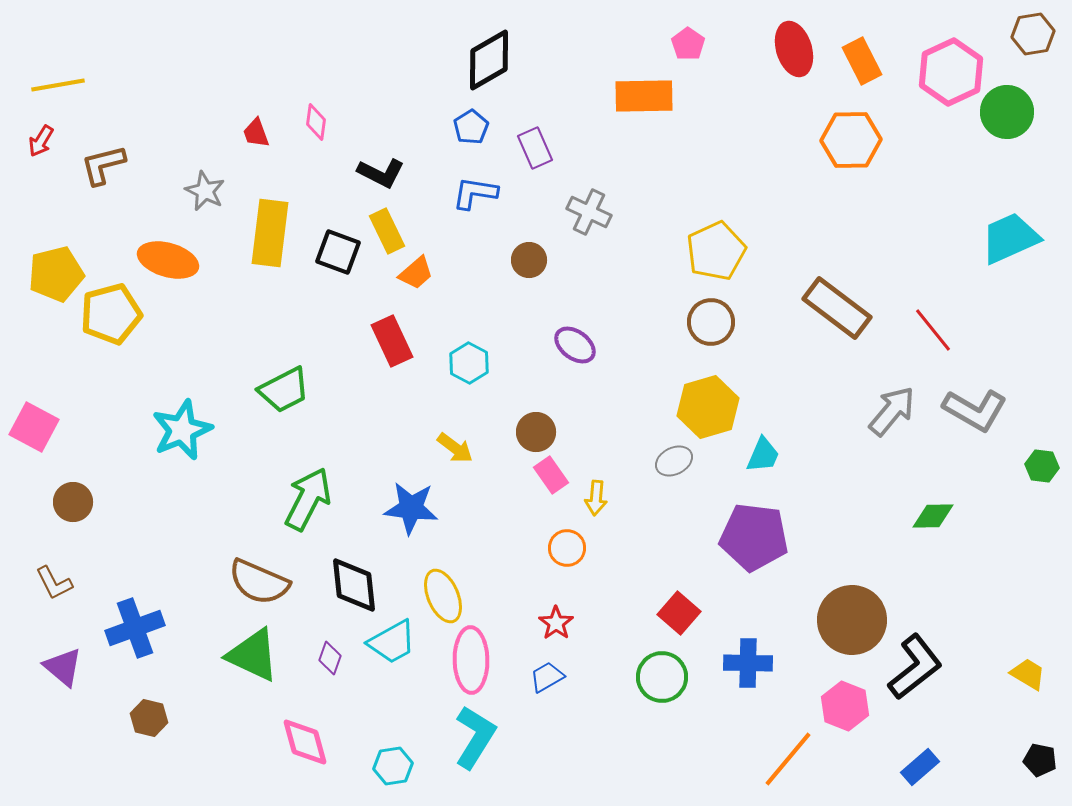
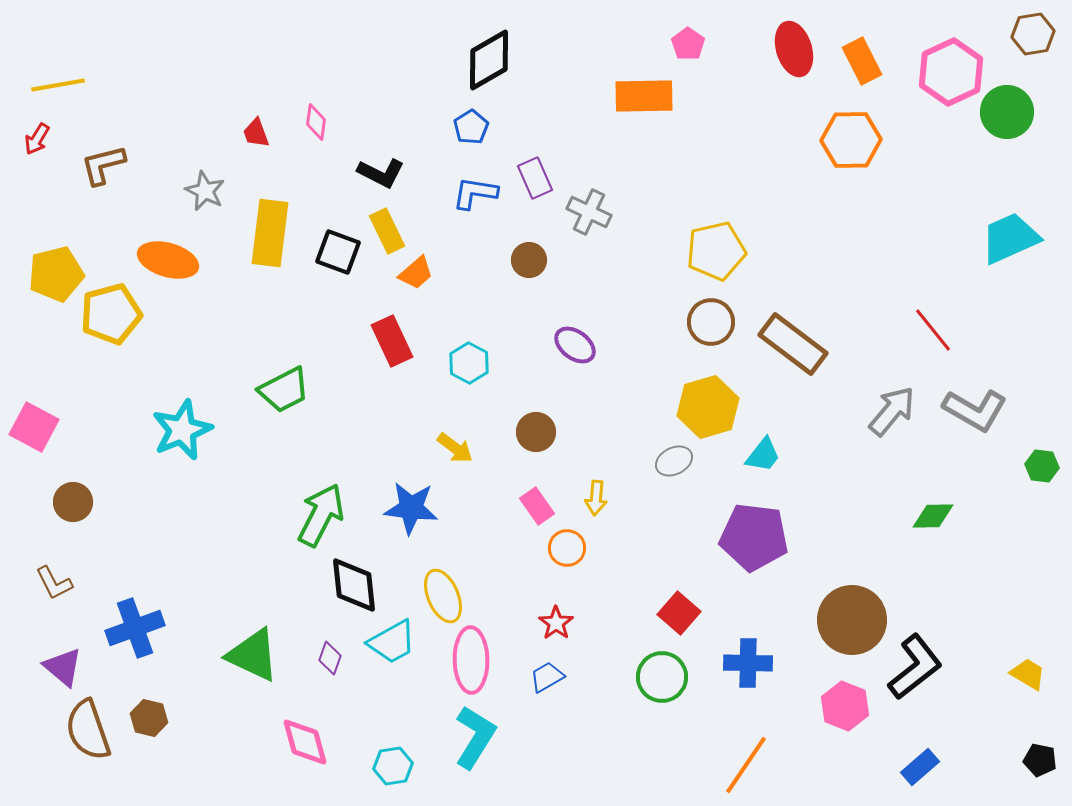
red arrow at (41, 141): moved 4 px left, 2 px up
purple rectangle at (535, 148): moved 30 px down
yellow pentagon at (716, 251): rotated 12 degrees clockwise
brown rectangle at (837, 308): moved 44 px left, 36 px down
cyan trapezoid at (763, 455): rotated 15 degrees clockwise
pink rectangle at (551, 475): moved 14 px left, 31 px down
green arrow at (308, 499): moved 13 px right, 16 px down
brown semicircle at (259, 582): moved 171 px left, 148 px down; rotated 48 degrees clockwise
orange line at (788, 759): moved 42 px left, 6 px down; rotated 6 degrees counterclockwise
